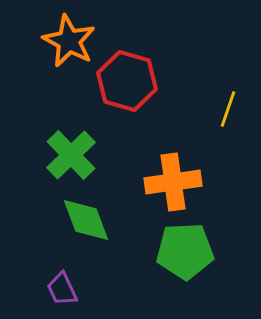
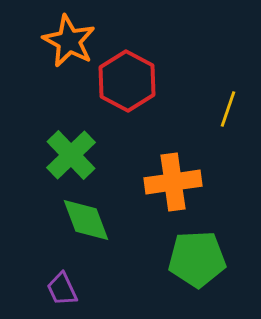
red hexagon: rotated 12 degrees clockwise
green pentagon: moved 12 px right, 8 px down
